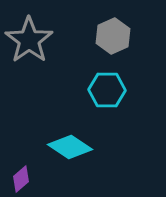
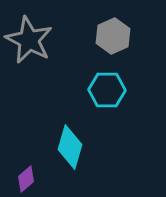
gray star: rotated 9 degrees counterclockwise
cyan diamond: rotated 72 degrees clockwise
purple diamond: moved 5 px right
